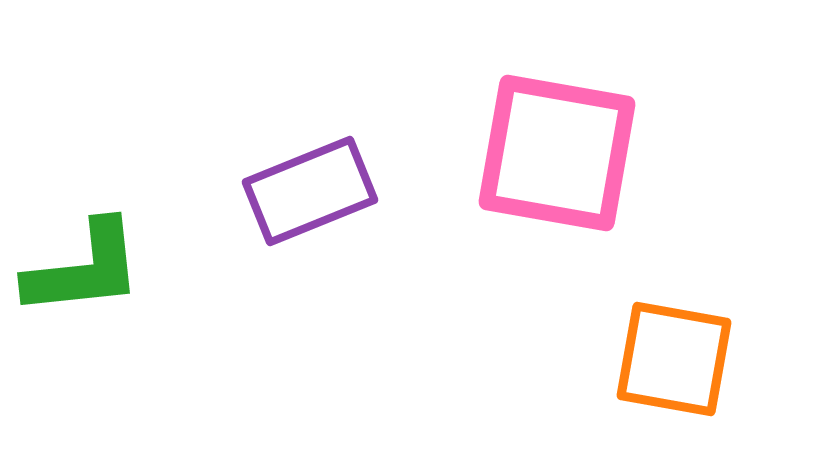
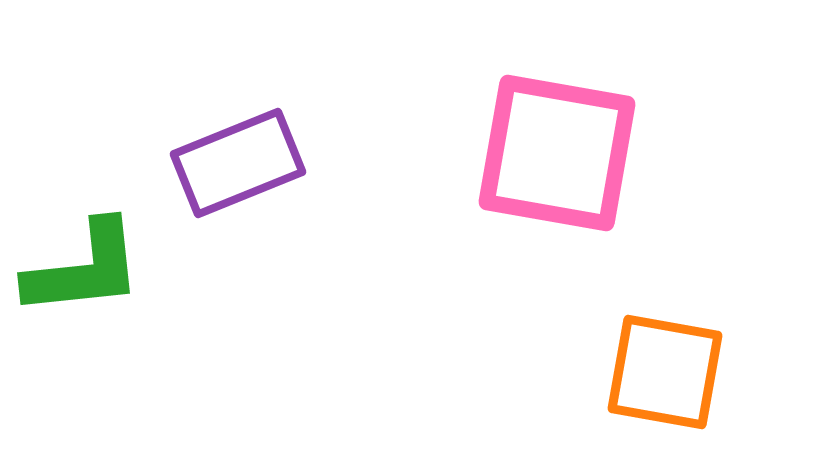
purple rectangle: moved 72 px left, 28 px up
orange square: moved 9 px left, 13 px down
